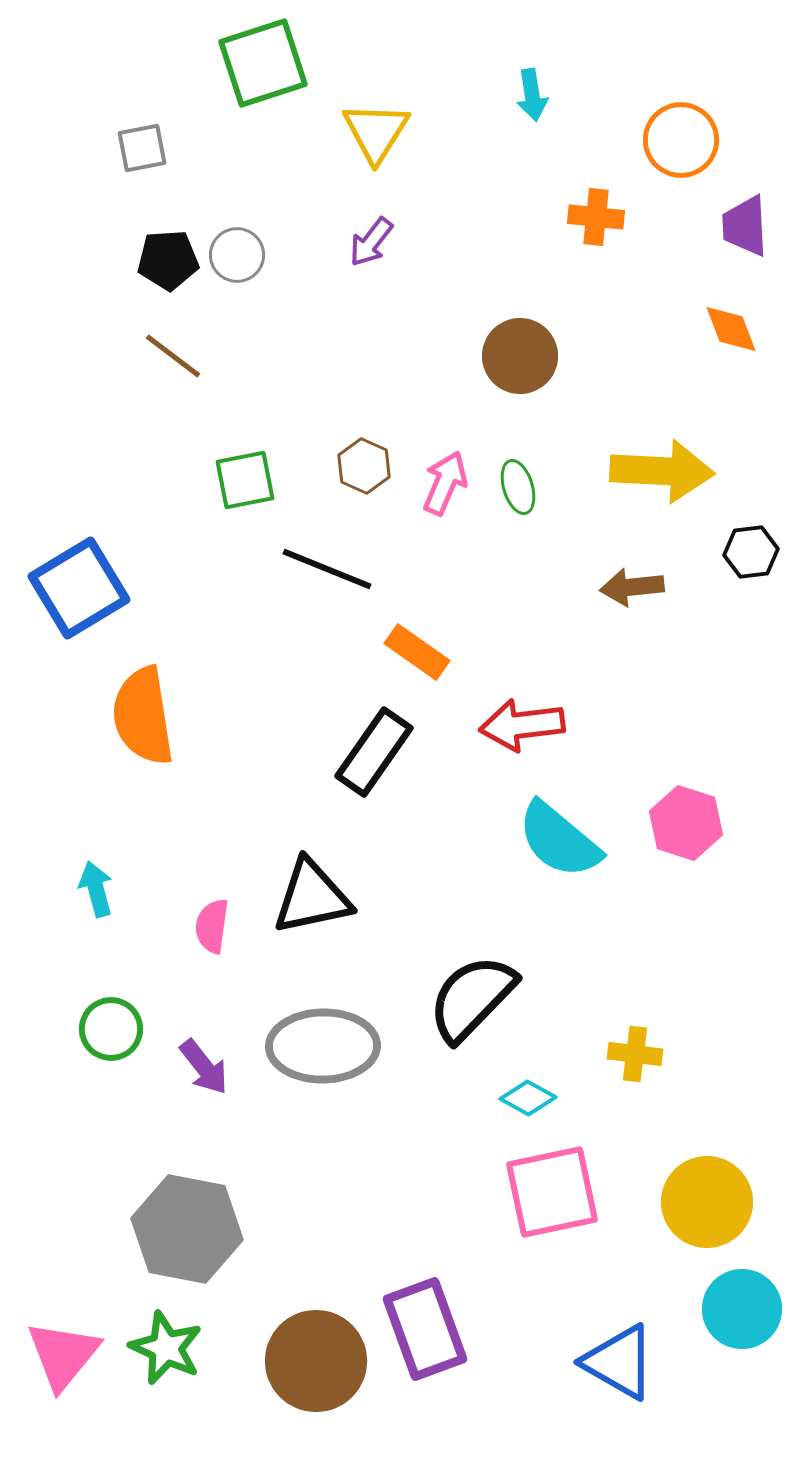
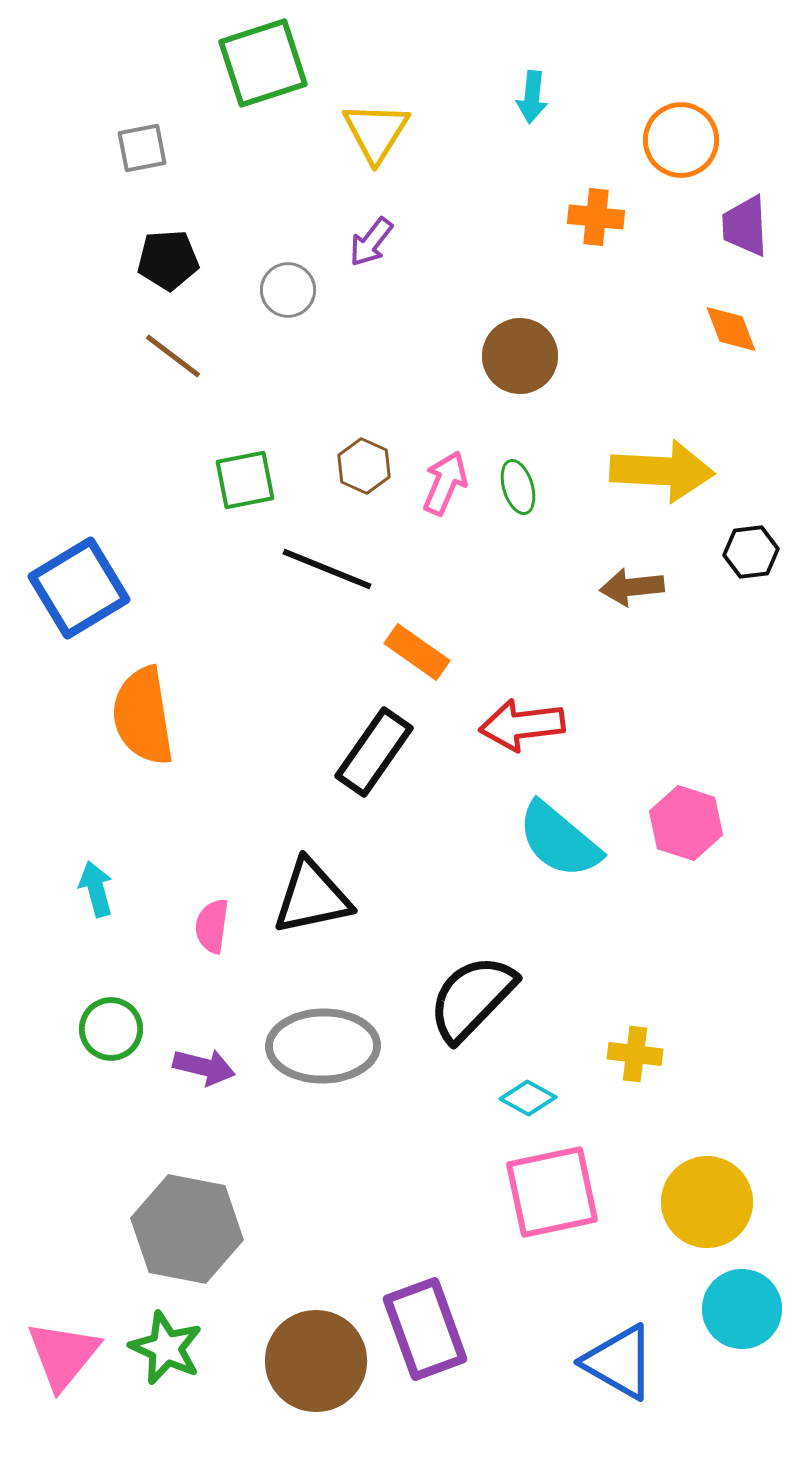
cyan arrow at (532, 95): moved 2 px down; rotated 15 degrees clockwise
gray circle at (237, 255): moved 51 px right, 35 px down
purple arrow at (204, 1067): rotated 38 degrees counterclockwise
